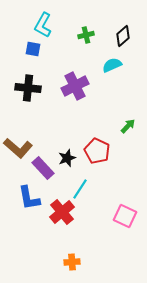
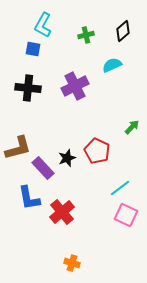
black diamond: moved 5 px up
green arrow: moved 4 px right, 1 px down
brown L-shape: rotated 56 degrees counterclockwise
cyan line: moved 40 px right, 1 px up; rotated 20 degrees clockwise
pink square: moved 1 px right, 1 px up
orange cross: moved 1 px down; rotated 21 degrees clockwise
